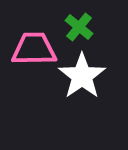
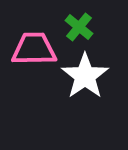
white star: moved 3 px right
